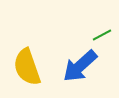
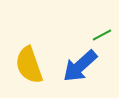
yellow semicircle: moved 2 px right, 2 px up
